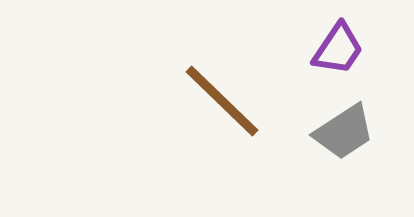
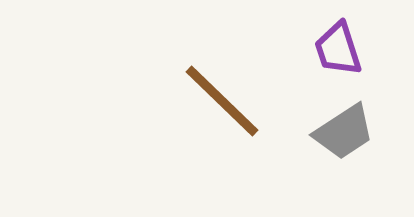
purple trapezoid: rotated 128 degrees clockwise
